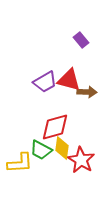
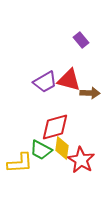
brown arrow: moved 3 px right, 1 px down
